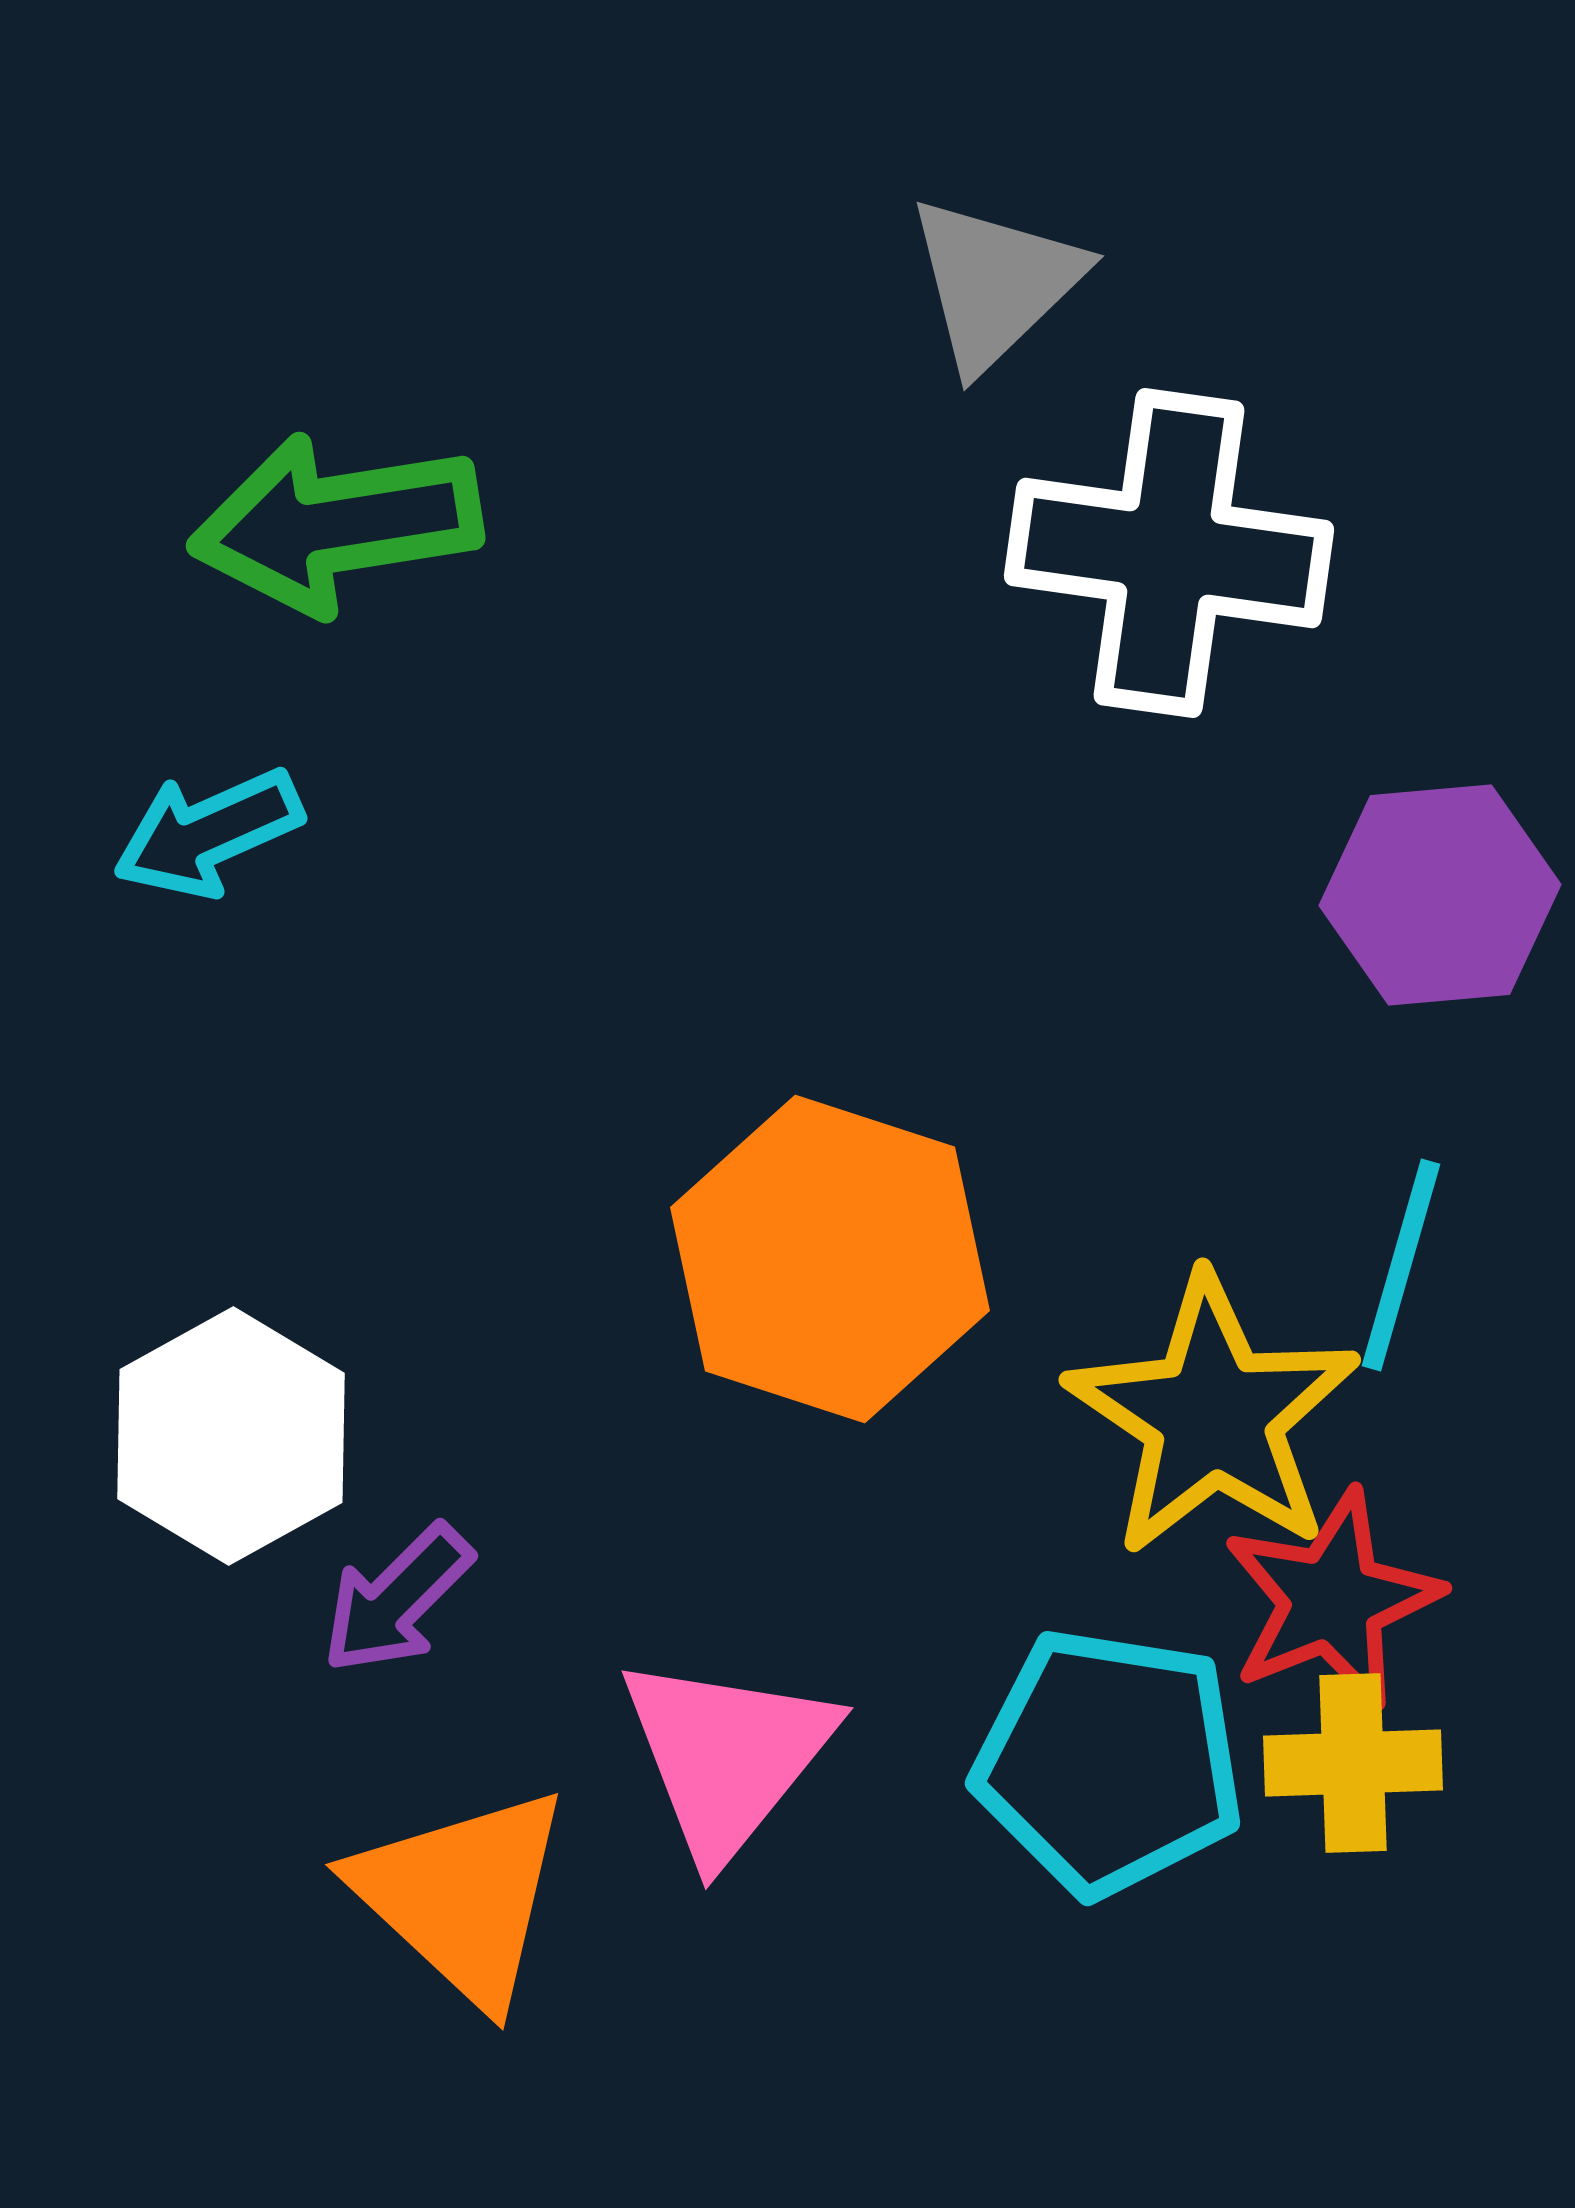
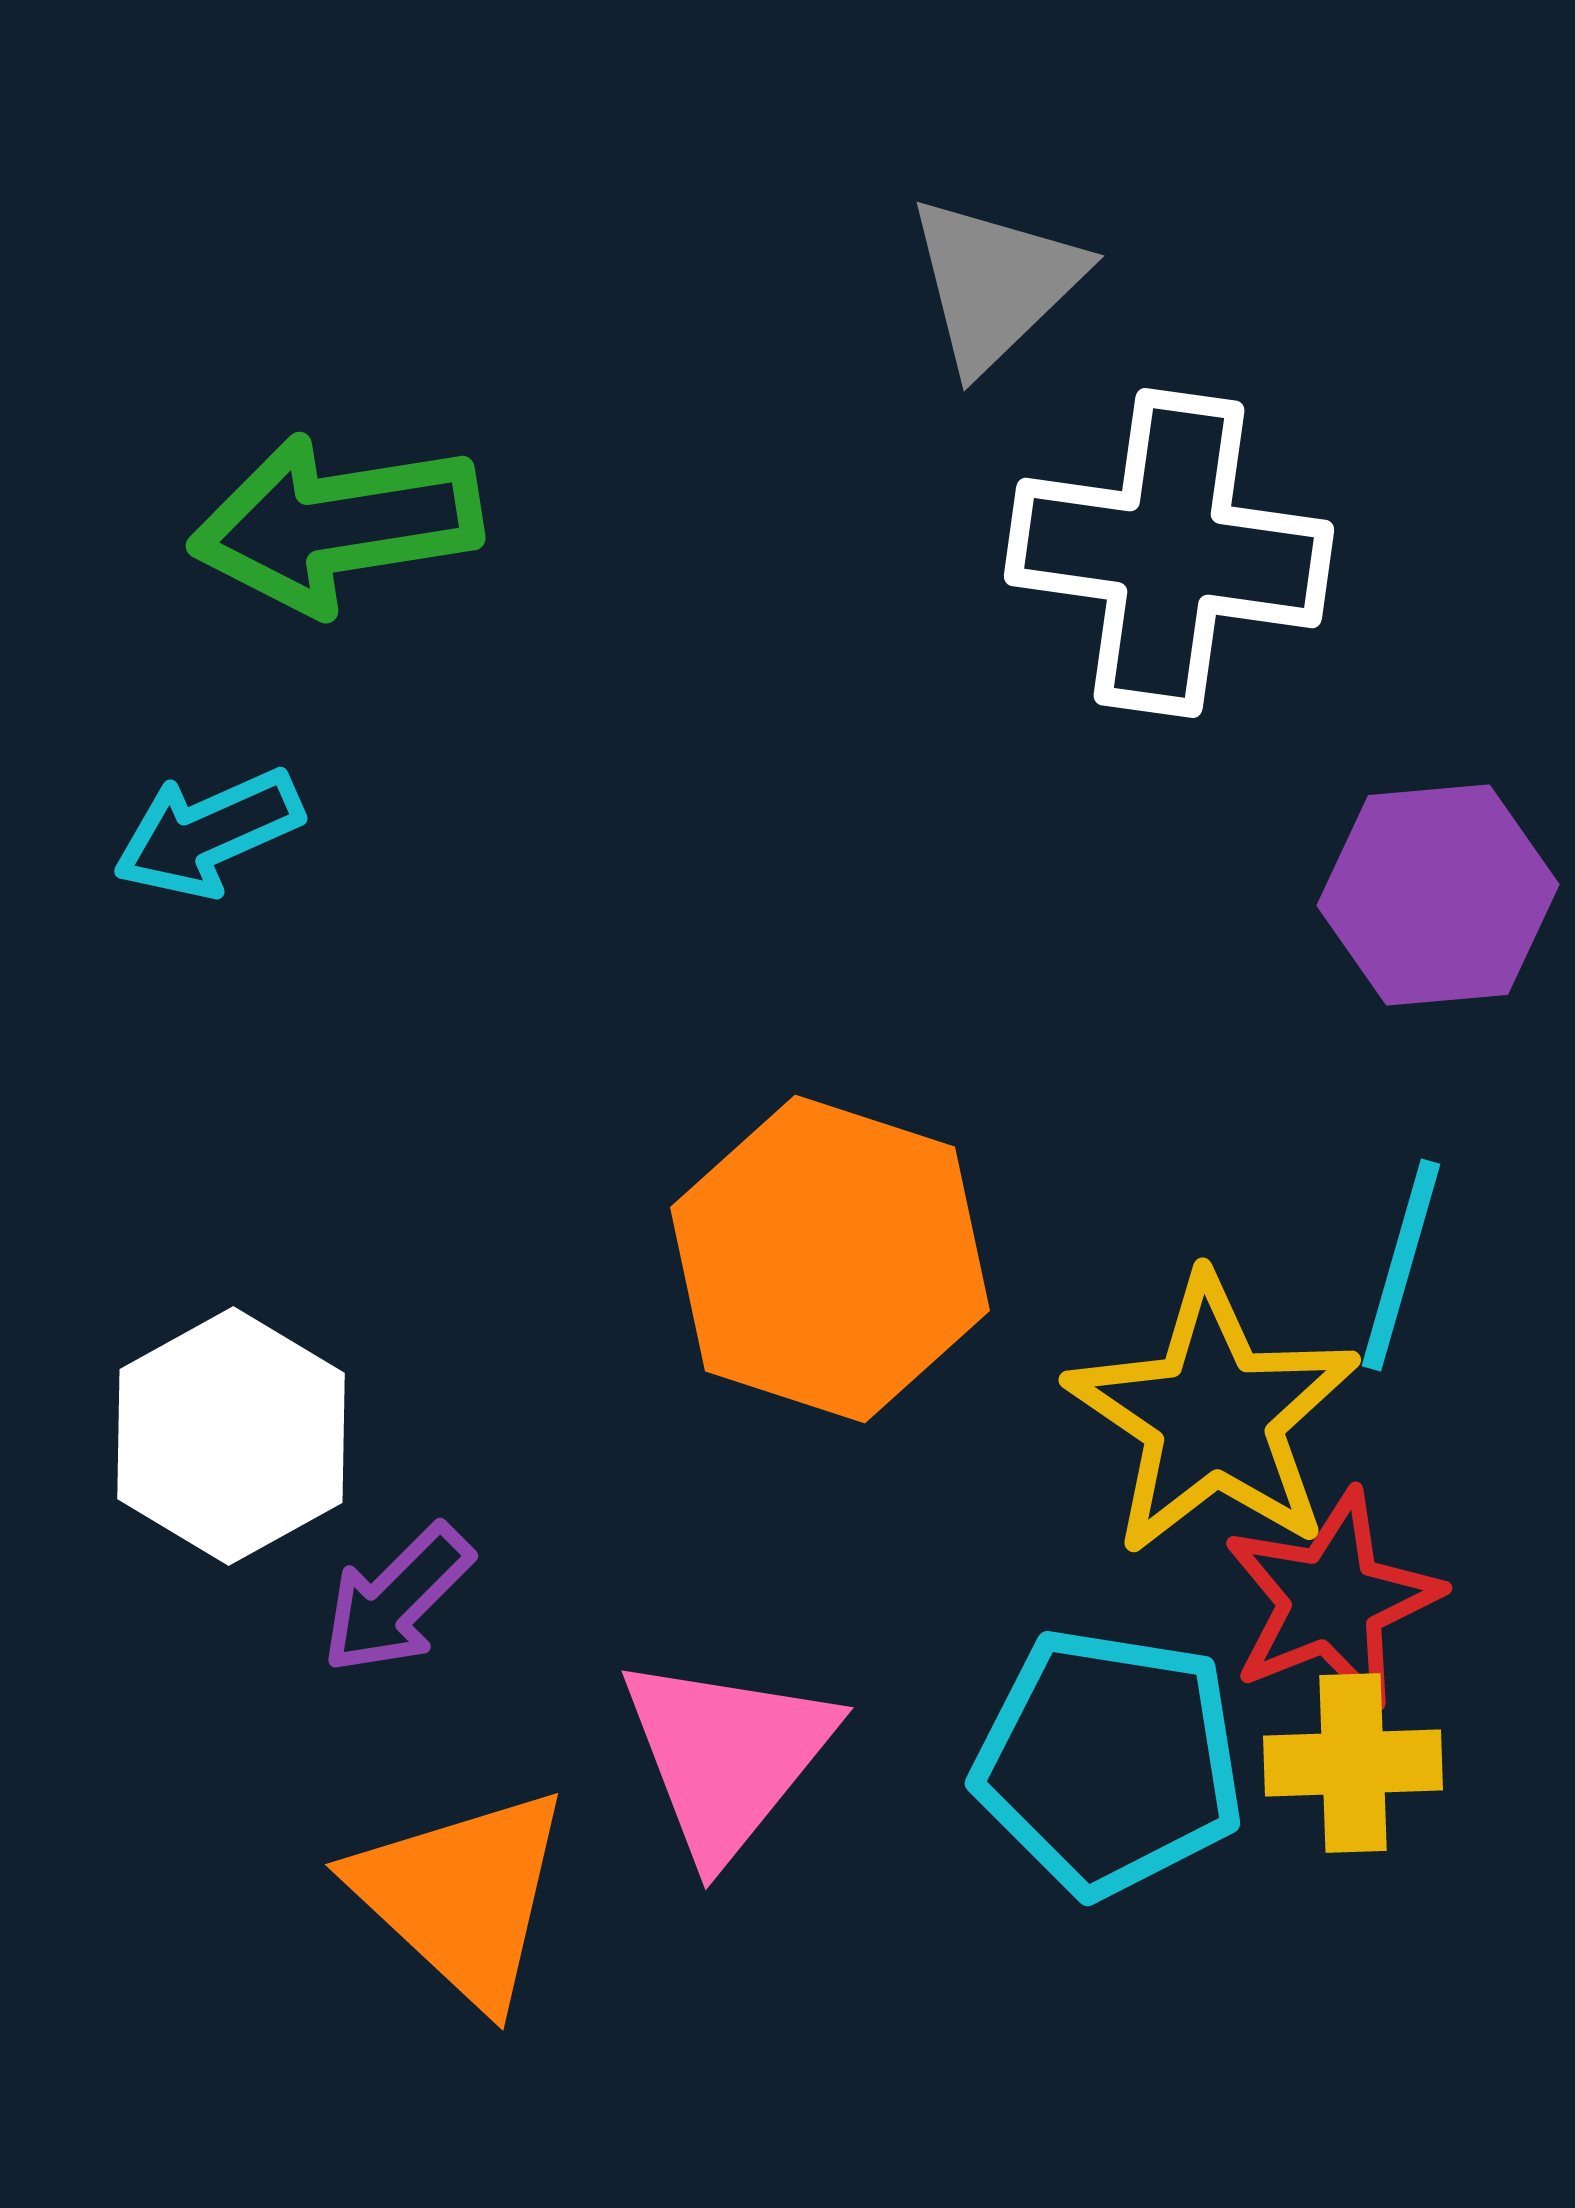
purple hexagon: moved 2 px left
